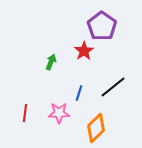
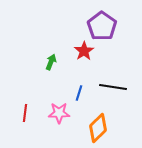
black line: rotated 48 degrees clockwise
orange diamond: moved 2 px right
